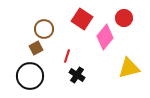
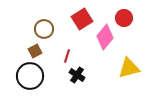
red square: rotated 25 degrees clockwise
brown square: moved 1 px left, 3 px down
